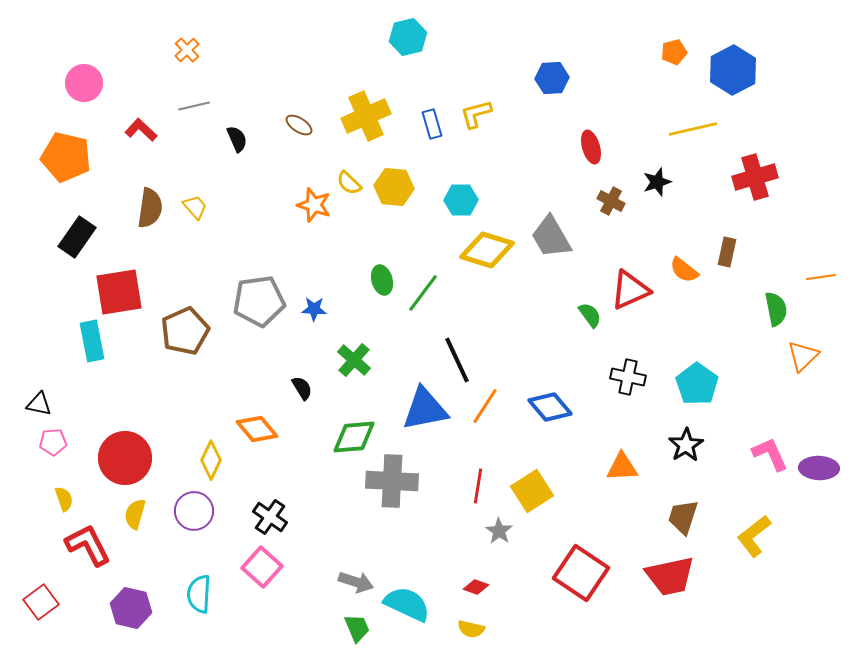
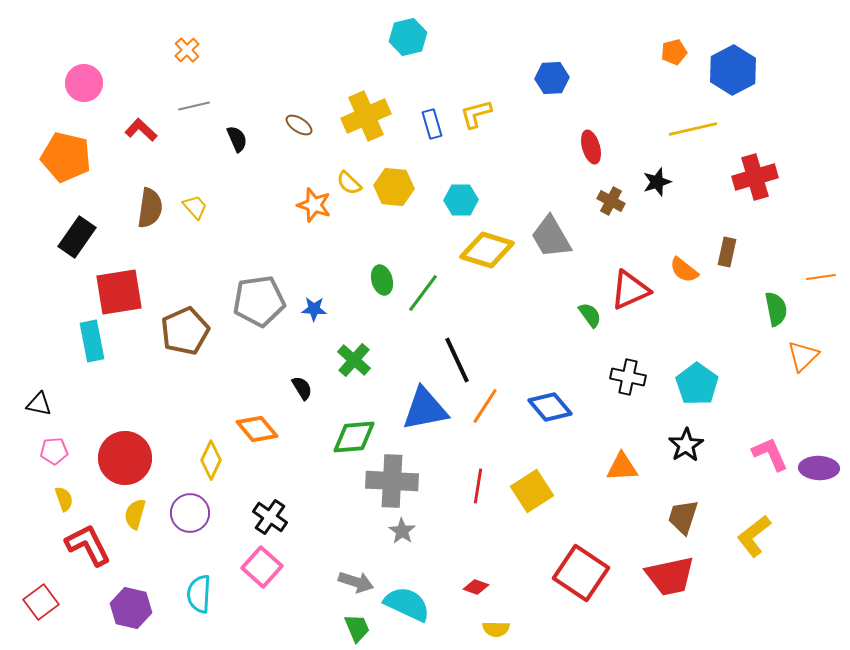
pink pentagon at (53, 442): moved 1 px right, 9 px down
purple circle at (194, 511): moved 4 px left, 2 px down
gray star at (499, 531): moved 97 px left
yellow semicircle at (471, 629): moved 25 px right; rotated 12 degrees counterclockwise
